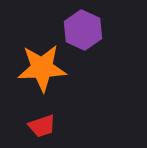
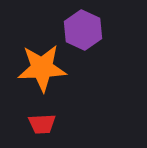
red trapezoid: moved 2 px up; rotated 16 degrees clockwise
